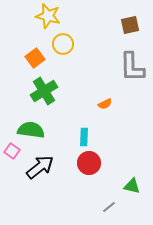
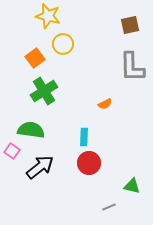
gray line: rotated 16 degrees clockwise
